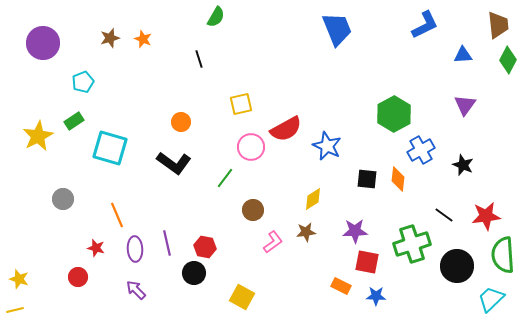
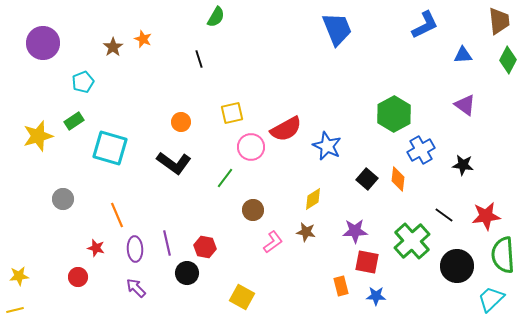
brown trapezoid at (498, 25): moved 1 px right, 4 px up
brown star at (110, 38): moved 3 px right, 9 px down; rotated 18 degrees counterclockwise
yellow square at (241, 104): moved 9 px left, 9 px down
purple triangle at (465, 105): rotated 30 degrees counterclockwise
yellow star at (38, 136): rotated 12 degrees clockwise
black star at (463, 165): rotated 15 degrees counterclockwise
black square at (367, 179): rotated 35 degrees clockwise
brown star at (306, 232): rotated 18 degrees clockwise
green cross at (412, 244): moved 3 px up; rotated 24 degrees counterclockwise
black circle at (194, 273): moved 7 px left
yellow star at (19, 279): moved 3 px up; rotated 24 degrees counterclockwise
orange rectangle at (341, 286): rotated 48 degrees clockwise
purple arrow at (136, 290): moved 2 px up
